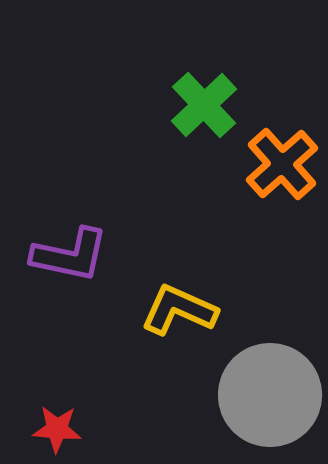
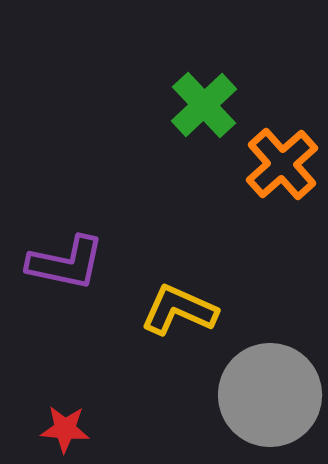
purple L-shape: moved 4 px left, 8 px down
red star: moved 8 px right
